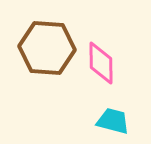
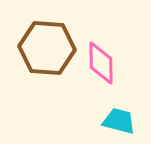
cyan trapezoid: moved 6 px right
